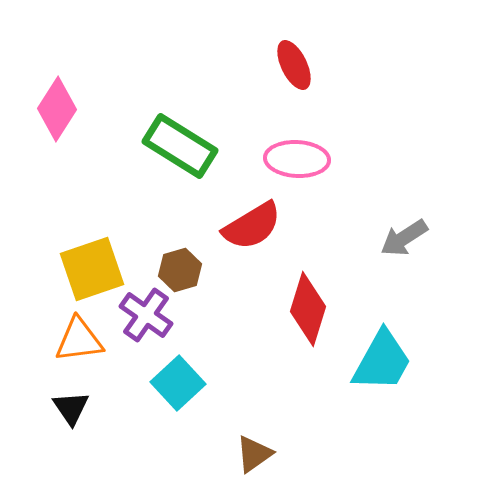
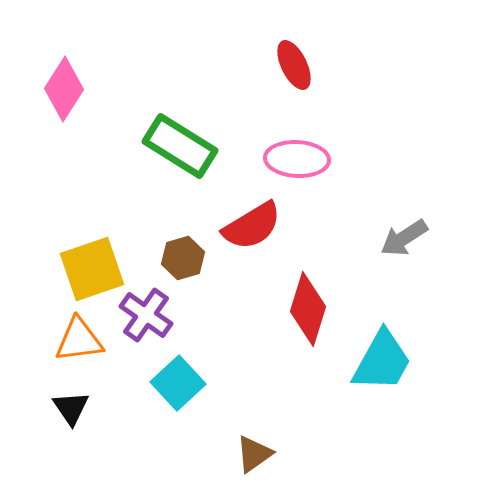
pink diamond: moved 7 px right, 20 px up
brown hexagon: moved 3 px right, 12 px up
